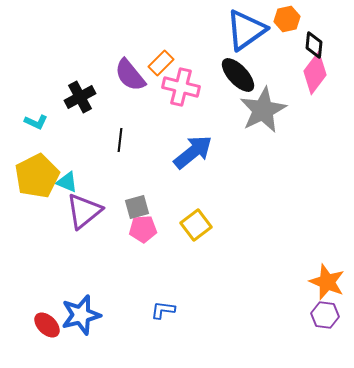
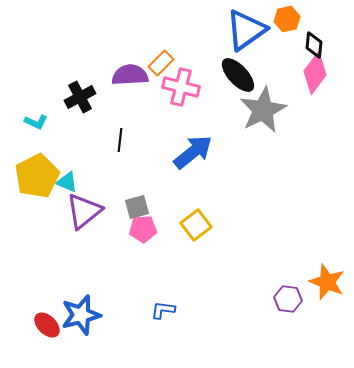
purple semicircle: rotated 126 degrees clockwise
purple hexagon: moved 37 px left, 16 px up
